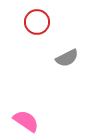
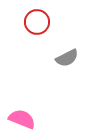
pink semicircle: moved 4 px left, 2 px up; rotated 12 degrees counterclockwise
